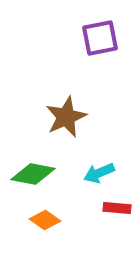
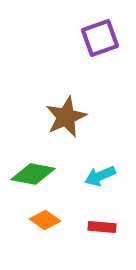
purple square: rotated 9 degrees counterclockwise
cyan arrow: moved 1 px right, 3 px down
red rectangle: moved 15 px left, 19 px down
